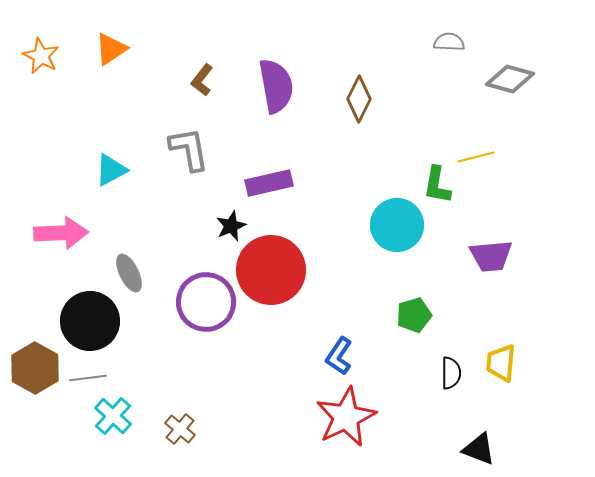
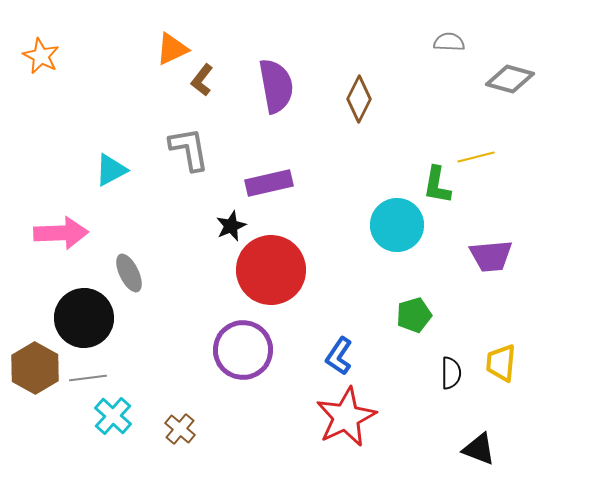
orange triangle: moved 61 px right; rotated 9 degrees clockwise
purple circle: moved 37 px right, 48 px down
black circle: moved 6 px left, 3 px up
